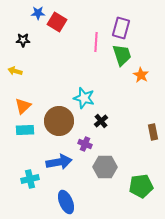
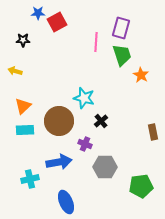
red square: rotated 30 degrees clockwise
